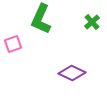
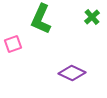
green cross: moved 5 px up
